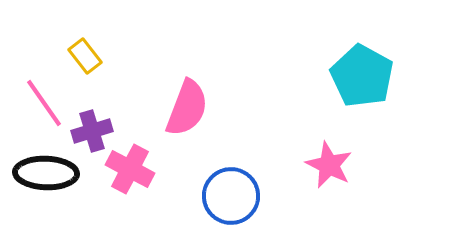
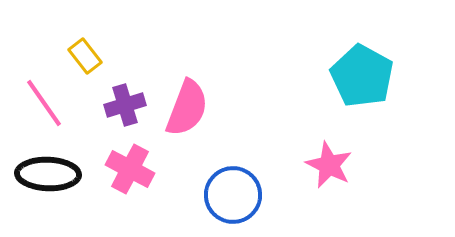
purple cross: moved 33 px right, 26 px up
black ellipse: moved 2 px right, 1 px down
blue circle: moved 2 px right, 1 px up
